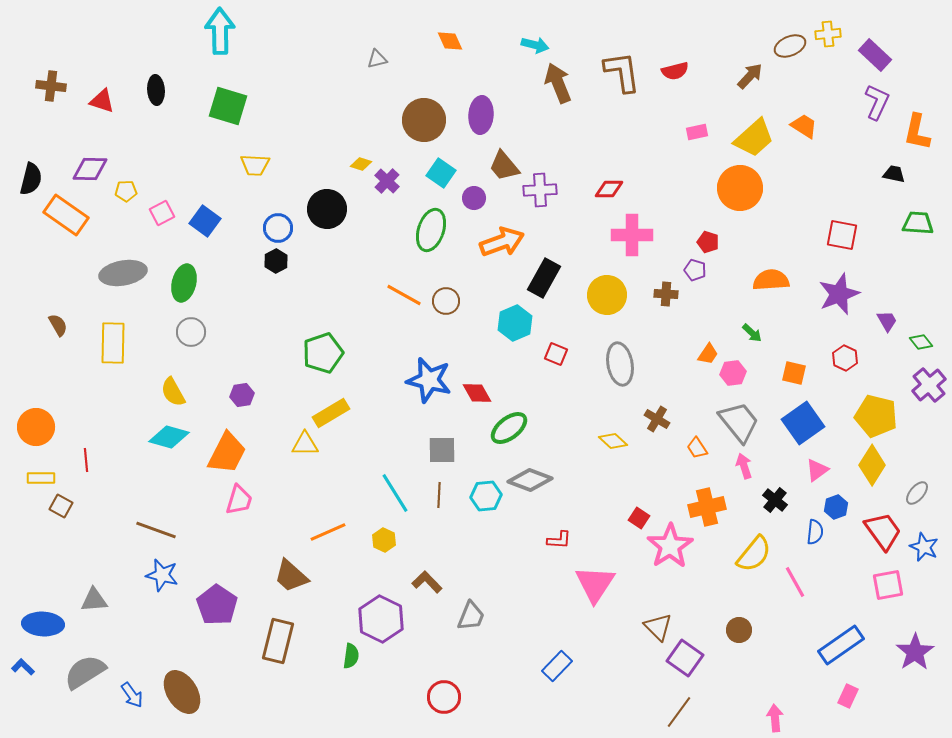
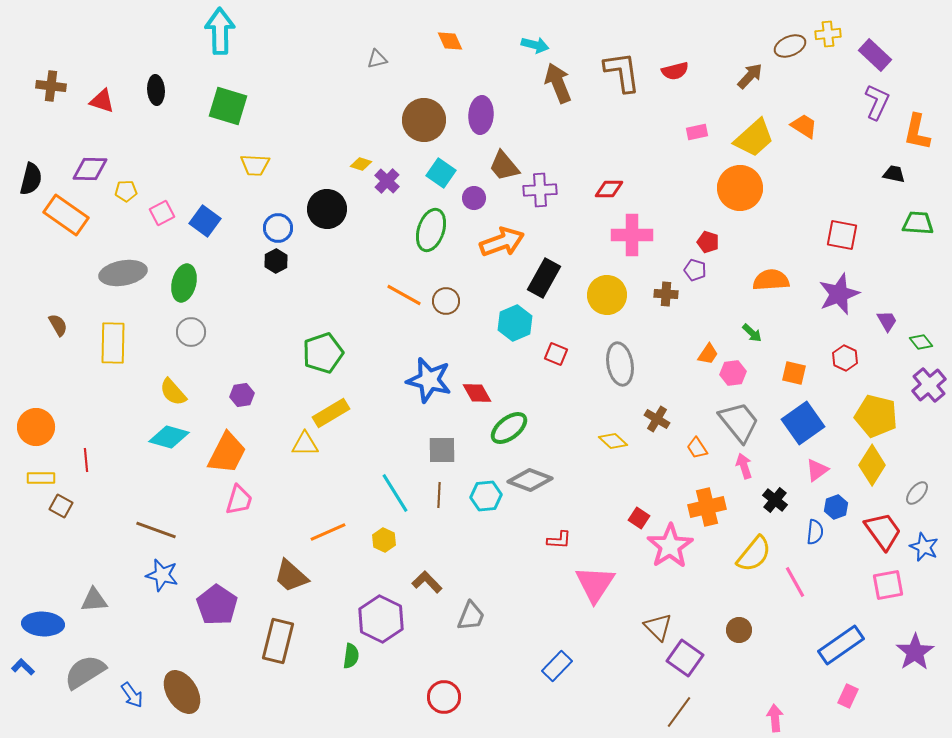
yellow semicircle at (173, 392): rotated 12 degrees counterclockwise
